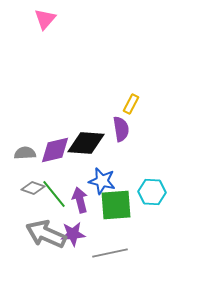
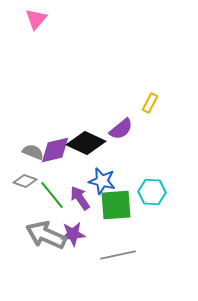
pink triangle: moved 9 px left
yellow rectangle: moved 19 px right, 1 px up
purple semicircle: rotated 60 degrees clockwise
black diamond: rotated 21 degrees clockwise
gray semicircle: moved 8 px right, 1 px up; rotated 25 degrees clockwise
gray diamond: moved 8 px left, 7 px up
green line: moved 2 px left, 1 px down
purple arrow: moved 2 px up; rotated 20 degrees counterclockwise
gray arrow: moved 1 px down
gray line: moved 8 px right, 2 px down
